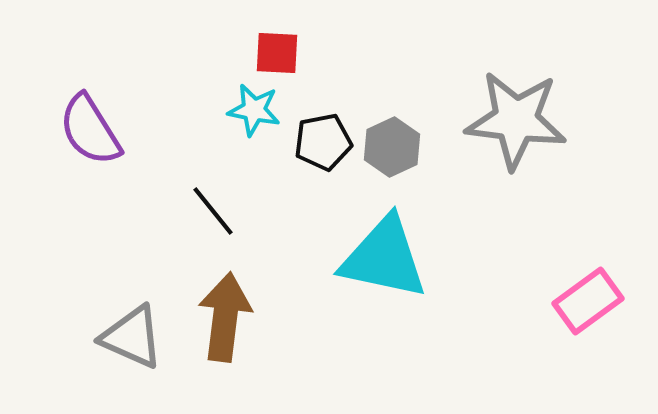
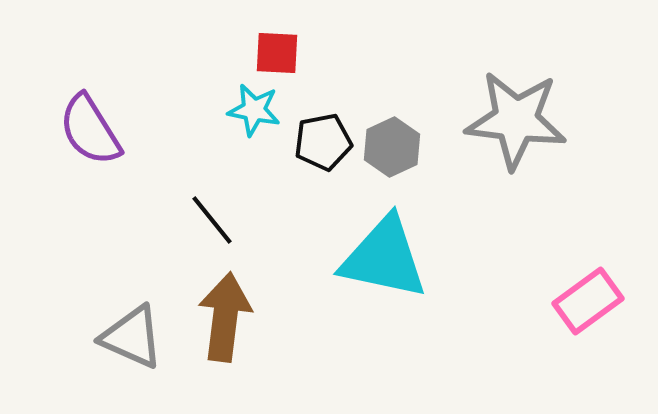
black line: moved 1 px left, 9 px down
